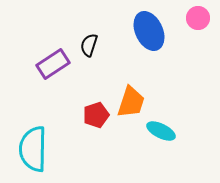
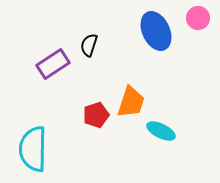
blue ellipse: moved 7 px right
